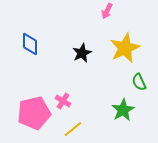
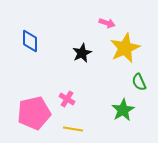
pink arrow: moved 12 px down; rotated 98 degrees counterclockwise
blue diamond: moved 3 px up
pink cross: moved 4 px right, 2 px up
yellow line: rotated 48 degrees clockwise
